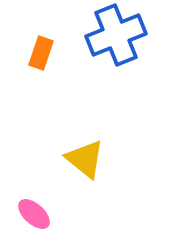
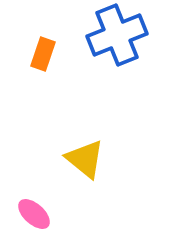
blue cross: moved 1 px right
orange rectangle: moved 2 px right, 1 px down
